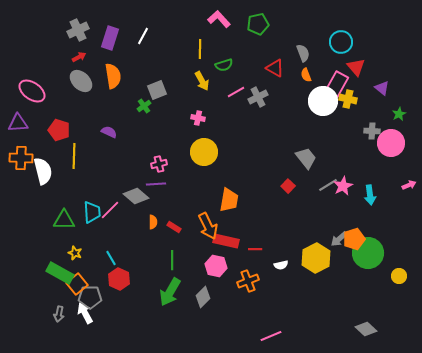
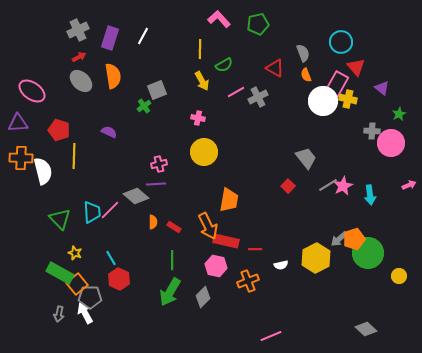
green semicircle at (224, 65): rotated 12 degrees counterclockwise
green triangle at (64, 220): moved 4 px left, 1 px up; rotated 45 degrees clockwise
